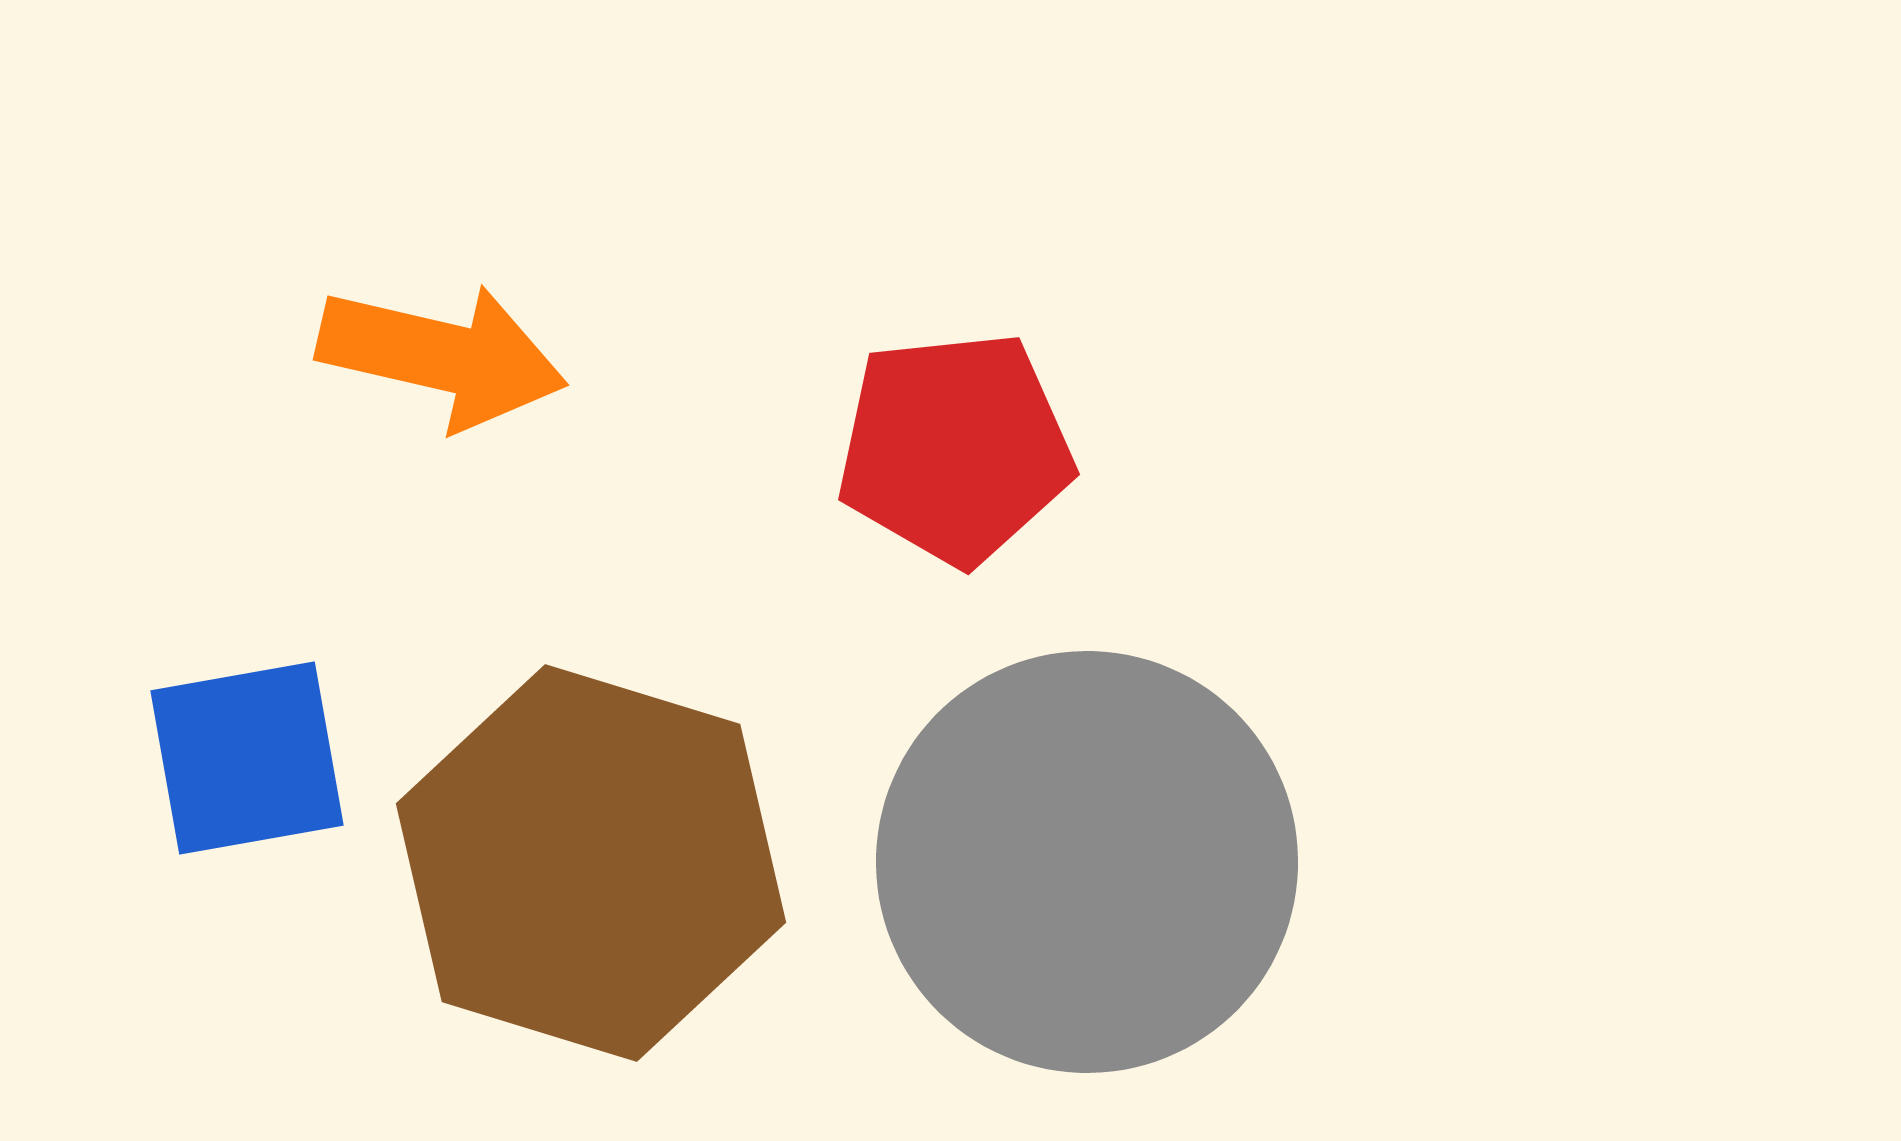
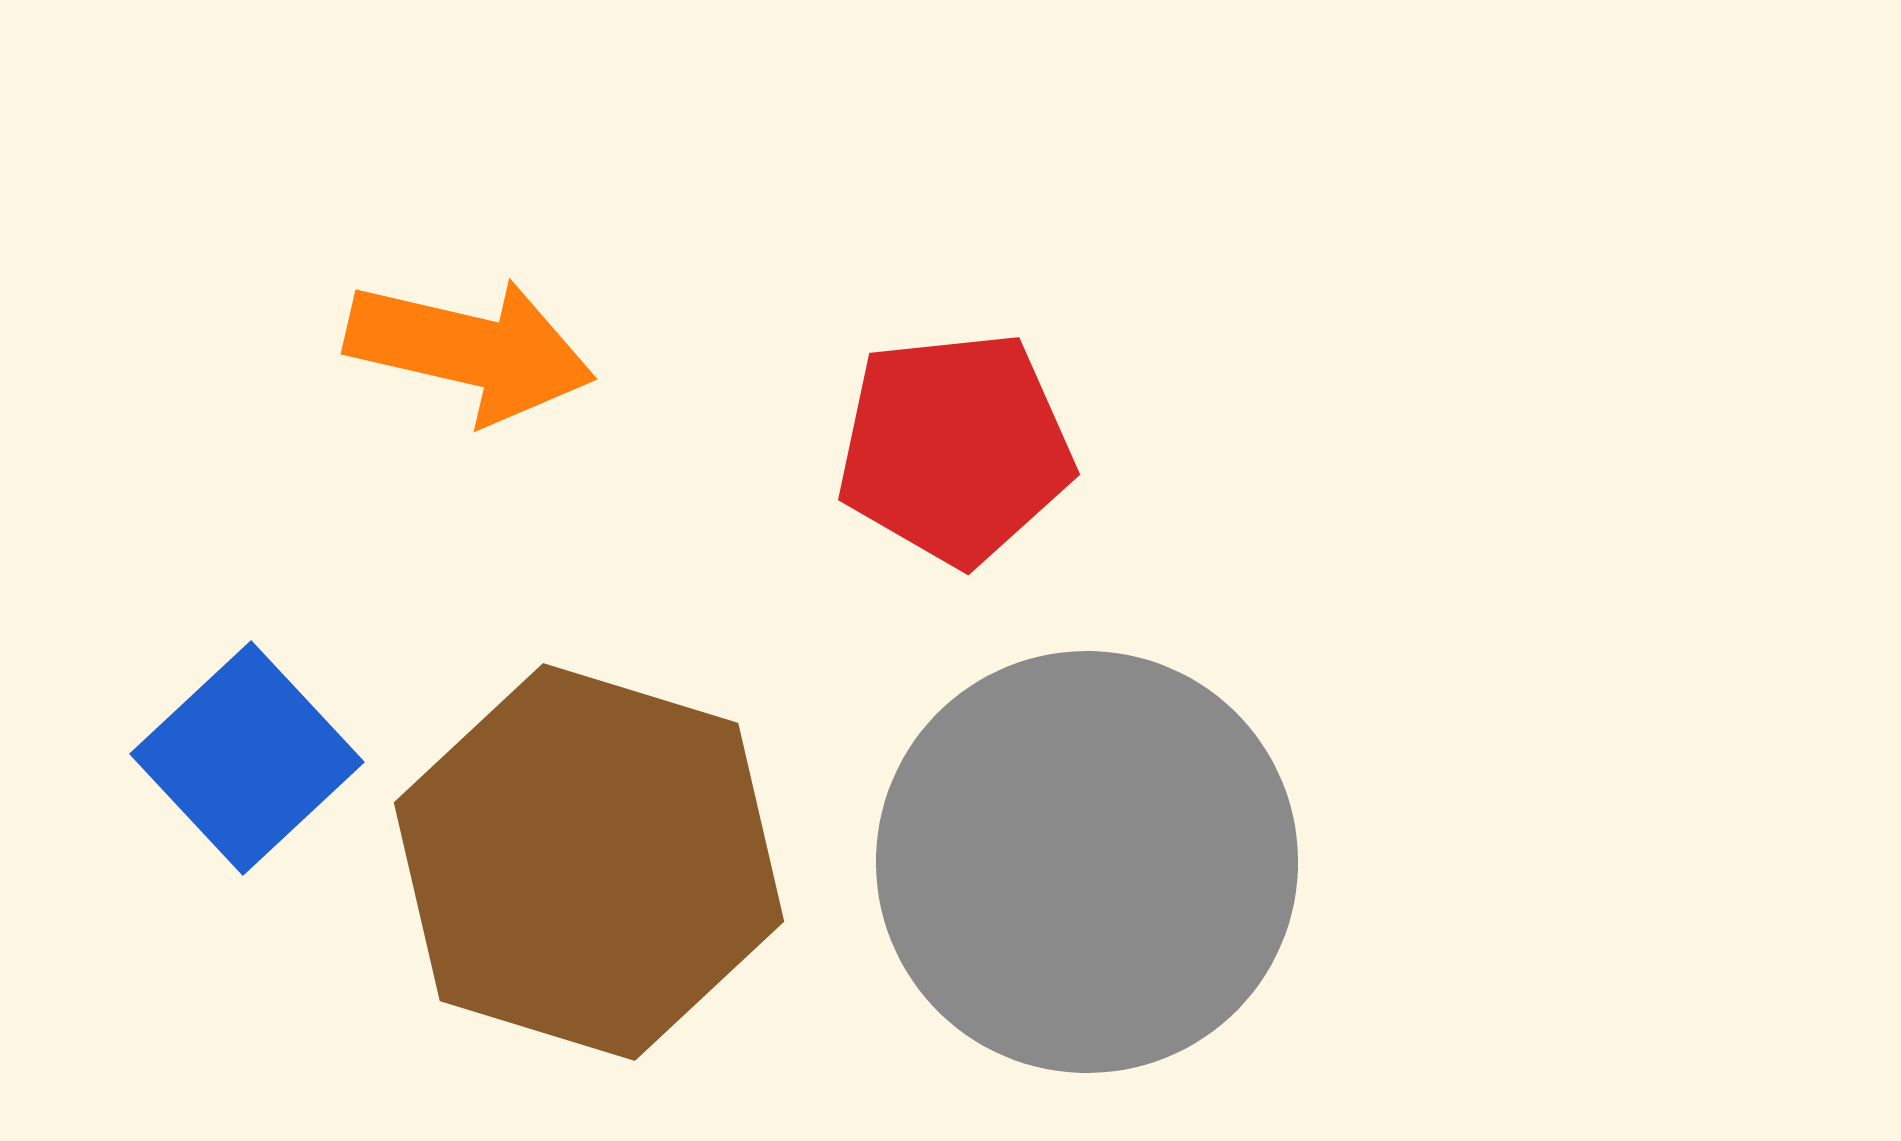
orange arrow: moved 28 px right, 6 px up
blue square: rotated 33 degrees counterclockwise
brown hexagon: moved 2 px left, 1 px up
